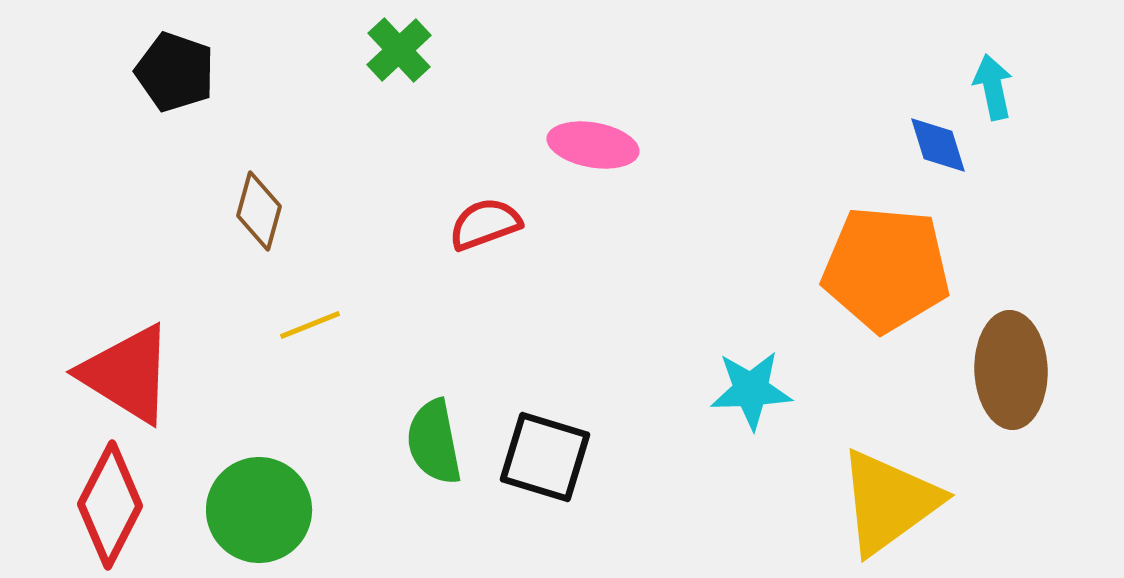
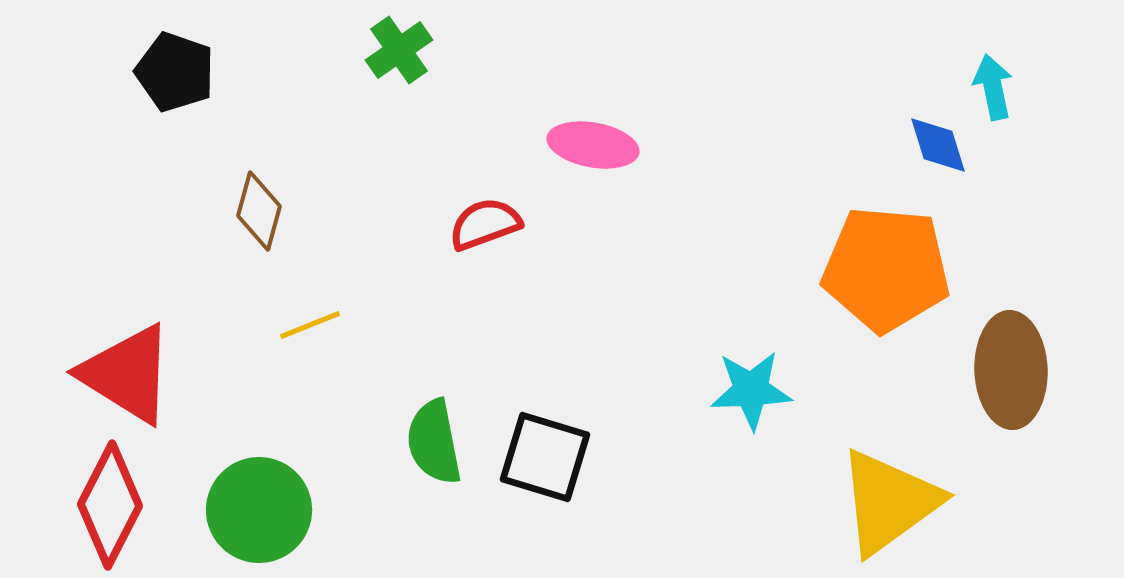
green cross: rotated 8 degrees clockwise
